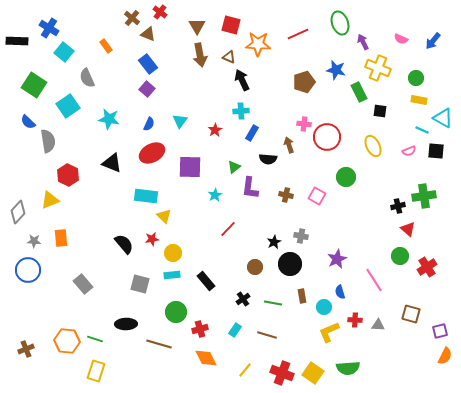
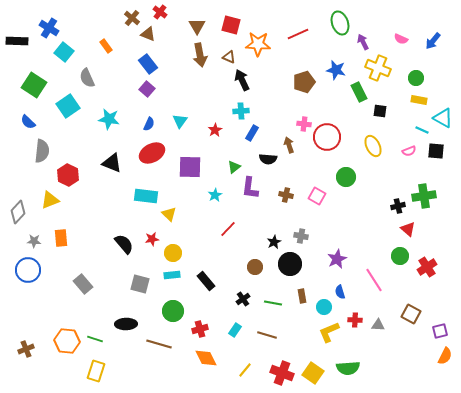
gray semicircle at (48, 141): moved 6 px left, 10 px down; rotated 15 degrees clockwise
yellow triangle at (164, 216): moved 5 px right, 2 px up
green circle at (176, 312): moved 3 px left, 1 px up
brown square at (411, 314): rotated 12 degrees clockwise
